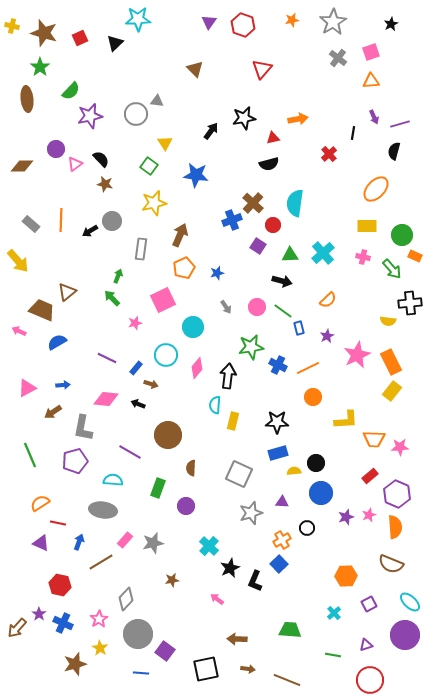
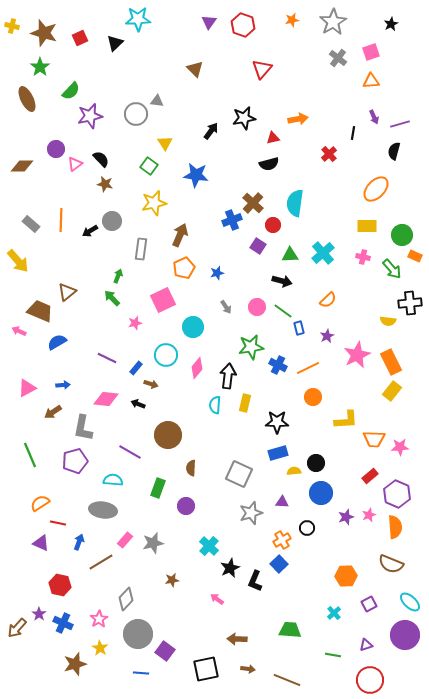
brown ellipse at (27, 99): rotated 20 degrees counterclockwise
brown trapezoid at (42, 310): moved 2 px left, 1 px down
yellow rectangle at (233, 421): moved 12 px right, 18 px up
